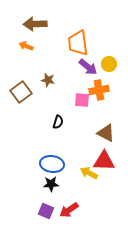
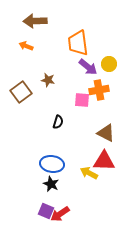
brown arrow: moved 3 px up
black star: rotated 28 degrees clockwise
red arrow: moved 9 px left, 4 px down
